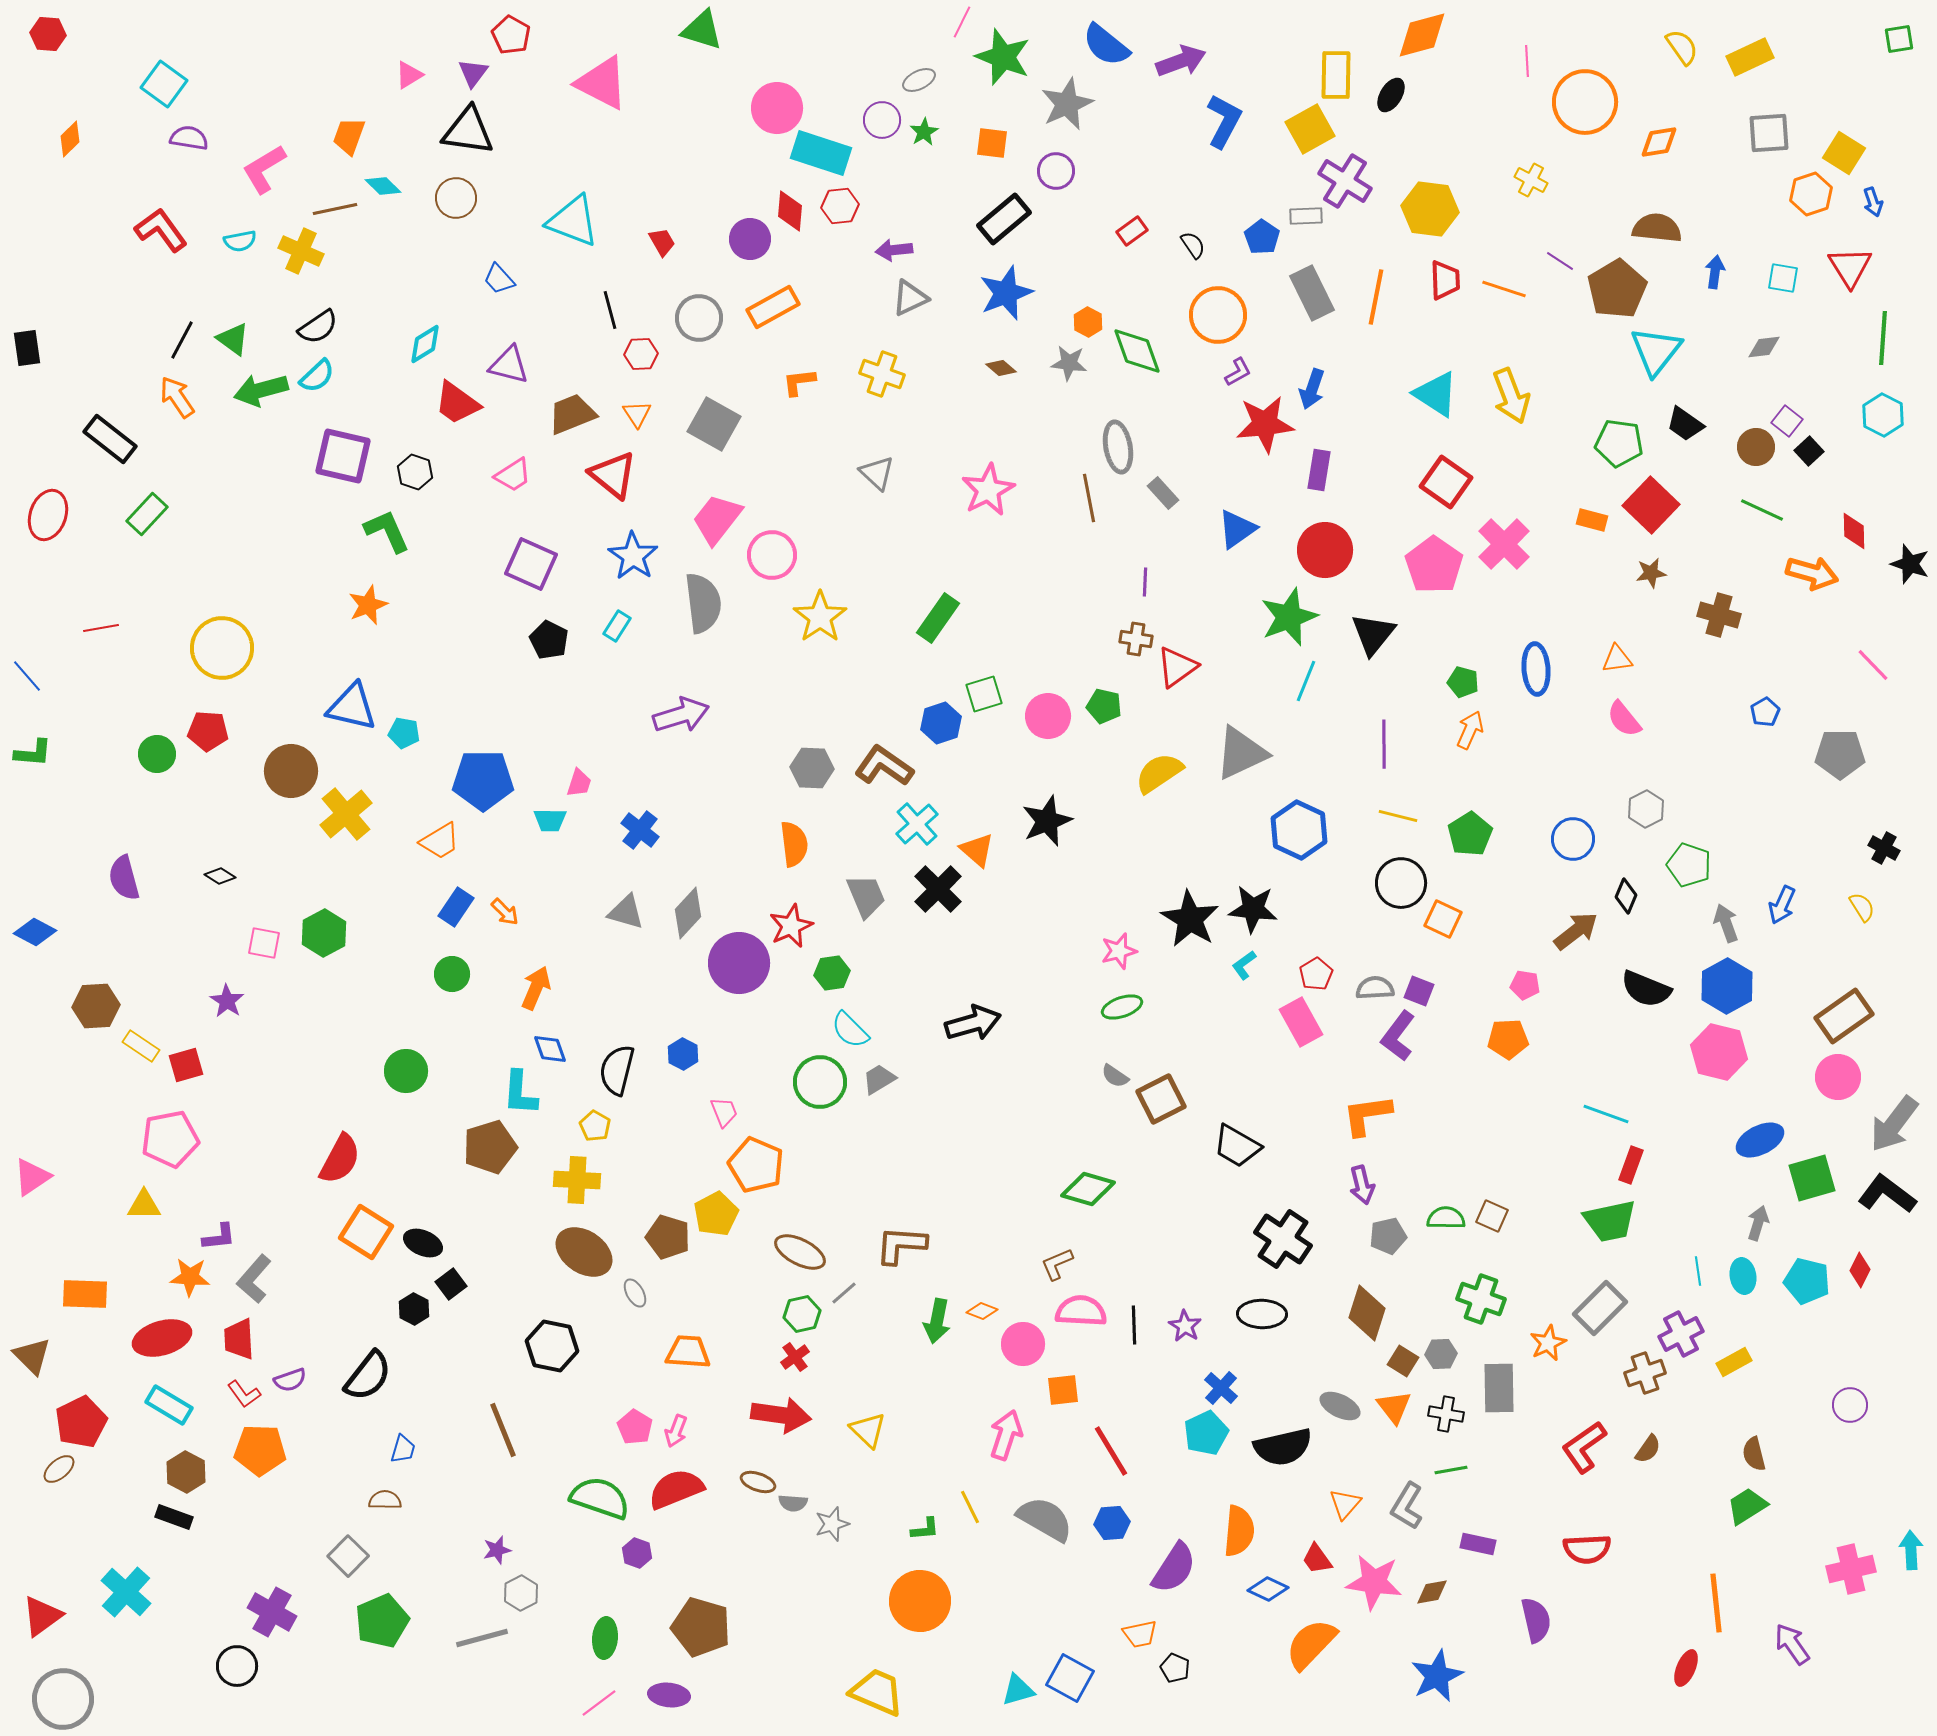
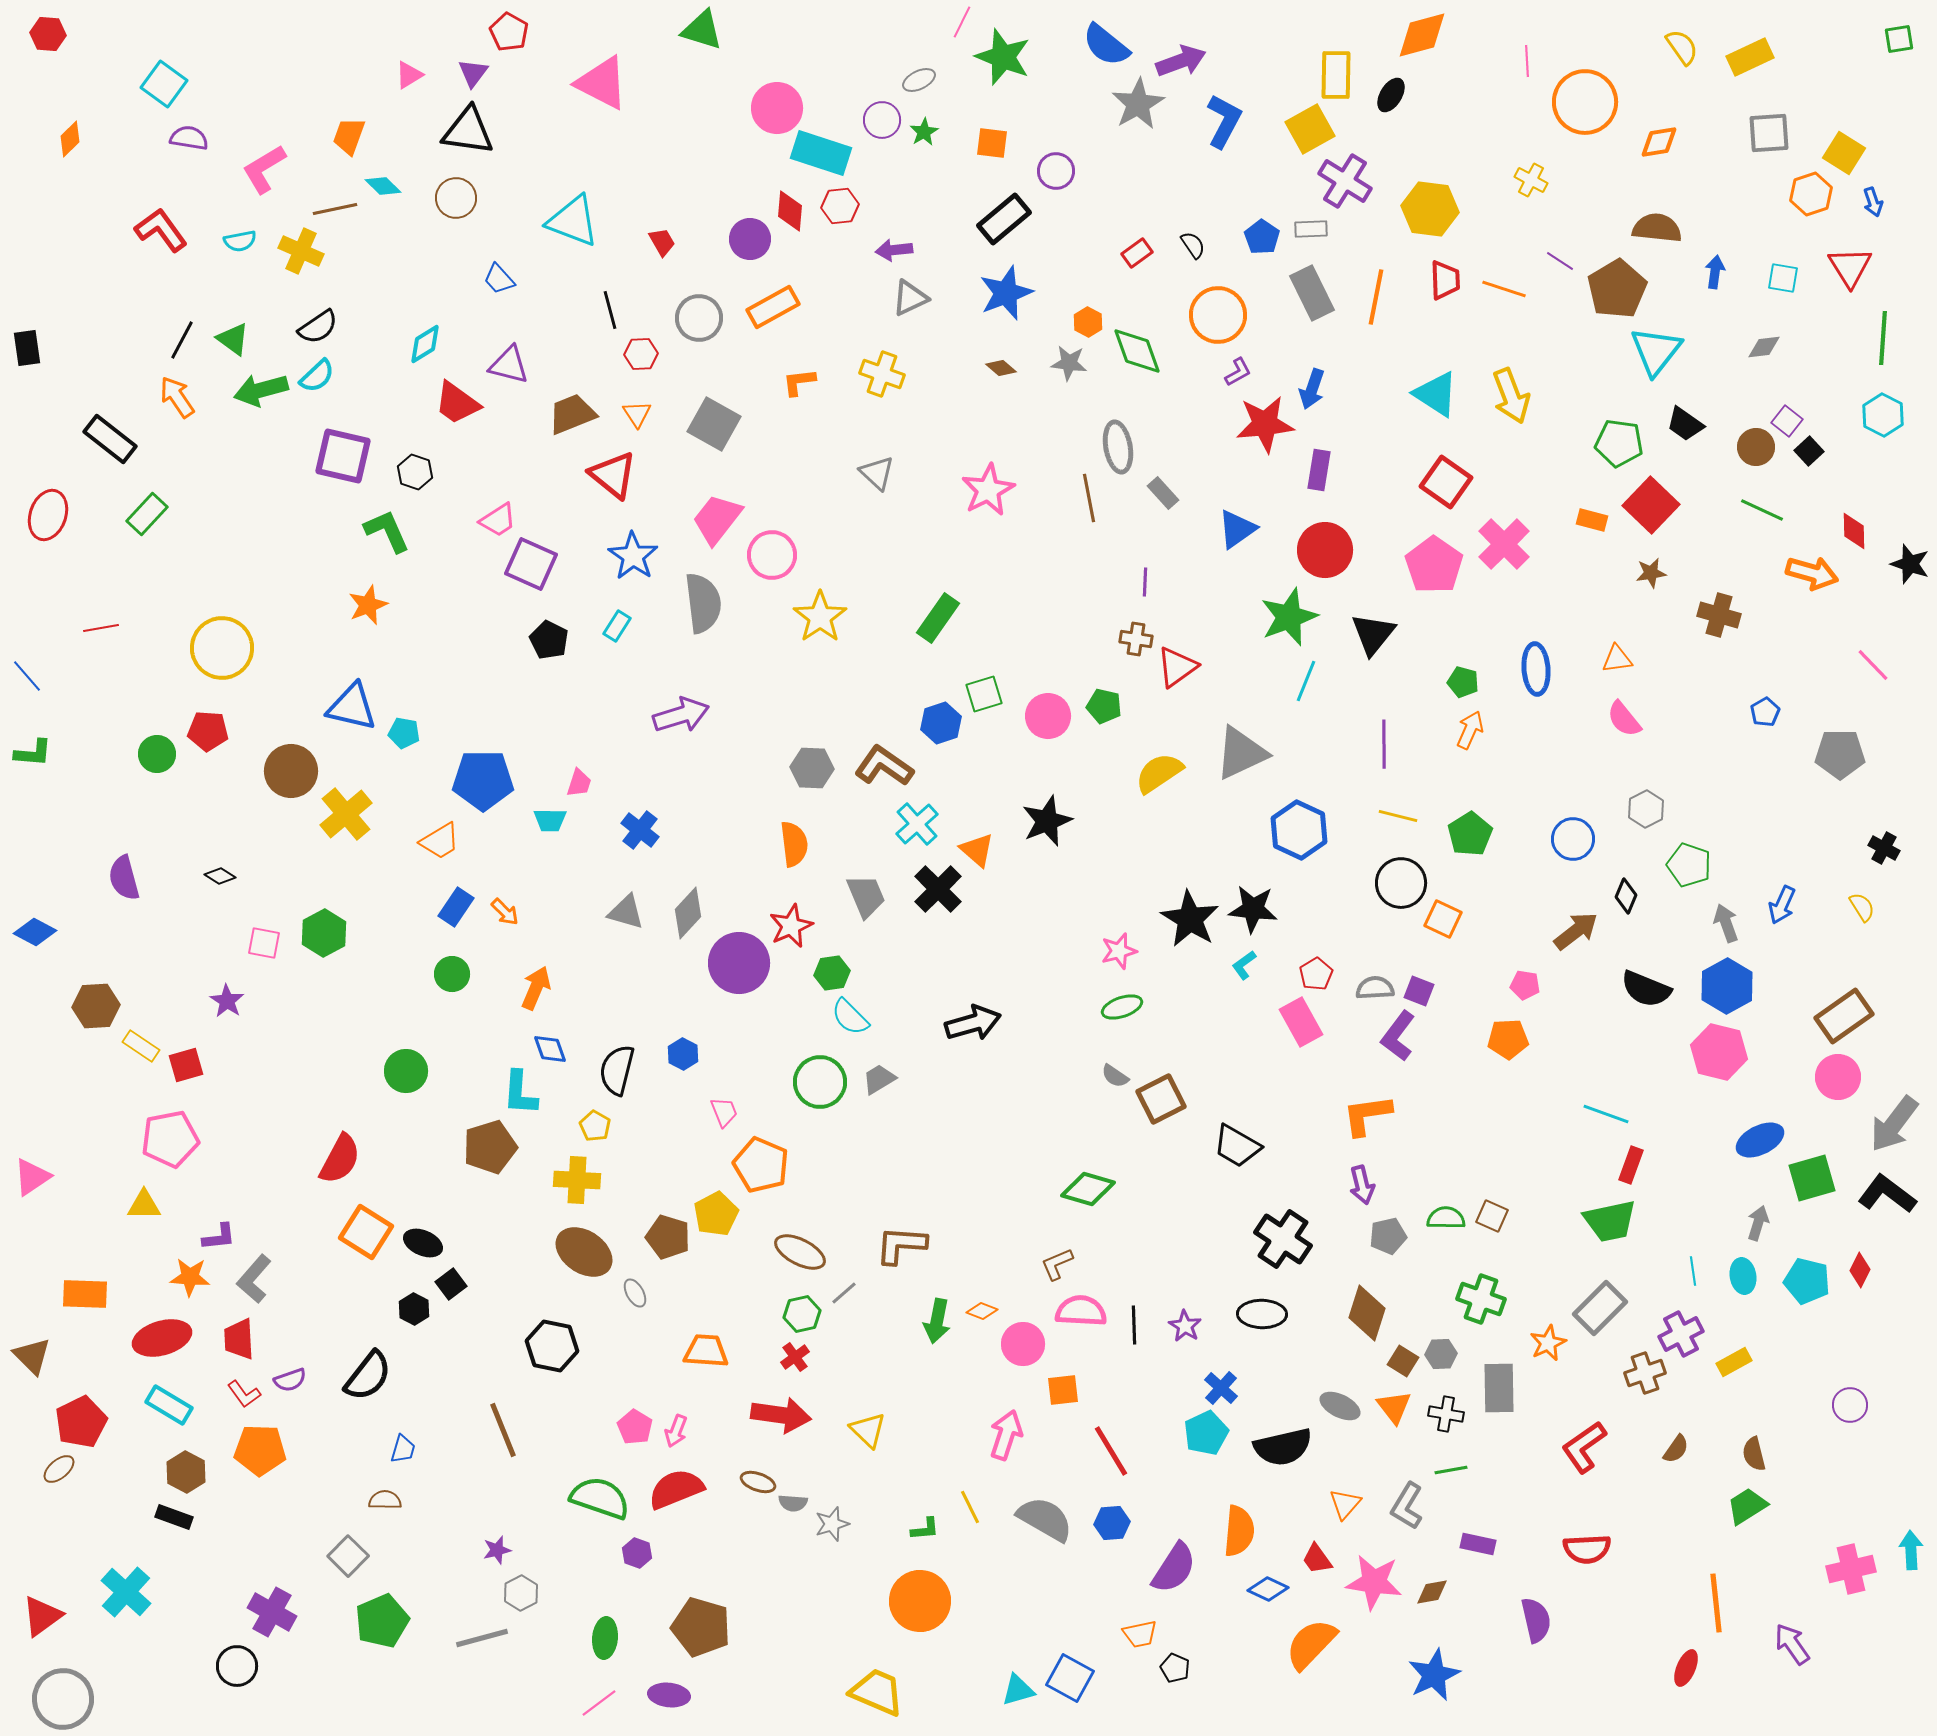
red pentagon at (511, 35): moved 2 px left, 3 px up
gray star at (1067, 104): moved 71 px right; rotated 6 degrees counterclockwise
gray rectangle at (1306, 216): moved 5 px right, 13 px down
red rectangle at (1132, 231): moved 5 px right, 22 px down
pink trapezoid at (513, 475): moved 15 px left, 45 px down
cyan semicircle at (850, 1030): moved 13 px up
orange pentagon at (756, 1165): moved 5 px right
cyan line at (1698, 1271): moved 5 px left
orange trapezoid at (688, 1352): moved 18 px right, 1 px up
brown semicircle at (1648, 1449): moved 28 px right
blue star at (1437, 1676): moved 3 px left, 1 px up
